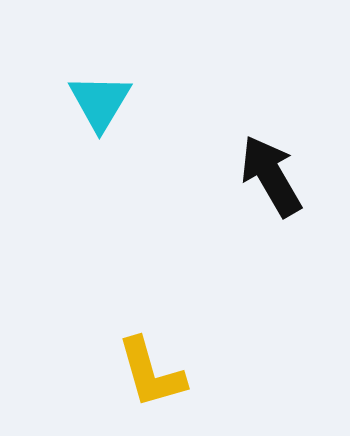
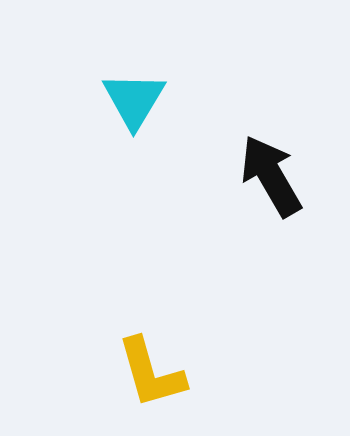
cyan triangle: moved 34 px right, 2 px up
